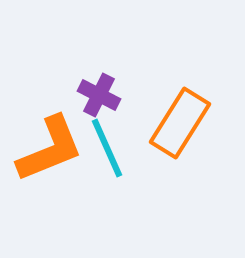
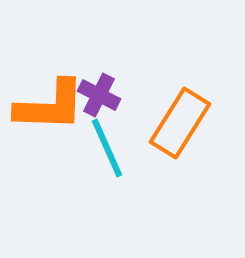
orange L-shape: moved 43 px up; rotated 24 degrees clockwise
